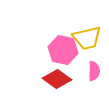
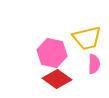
pink hexagon: moved 11 px left, 3 px down
pink semicircle: moved 7 px up
